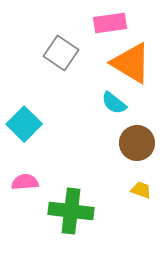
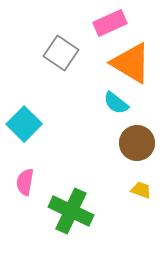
pink rectangle: rotated 16 degrees counterclockwise
cyan semicircle: moved 2 px right
pink semicircle: rotated 76 degrees counterclockwise
green cross: rotated 18 degrees clockwise
